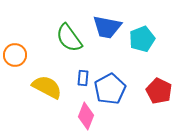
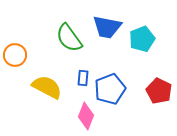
blue pentagon: rotated 8 degrees clockwise
